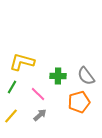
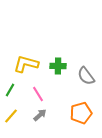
yellow L-shape: moved 4 px right, 2 px down
green cross: moved 10 px up
green line: moved 2 px left, 3 px down
pink line: rotated 14 degrees clockwise
orange pentagon: moved 2 px right, 11 px down
